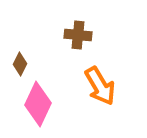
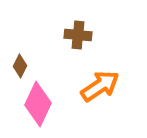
brown diamond: moved 2 px down
orange arrow: rotated 93 degrees counterclockwise
